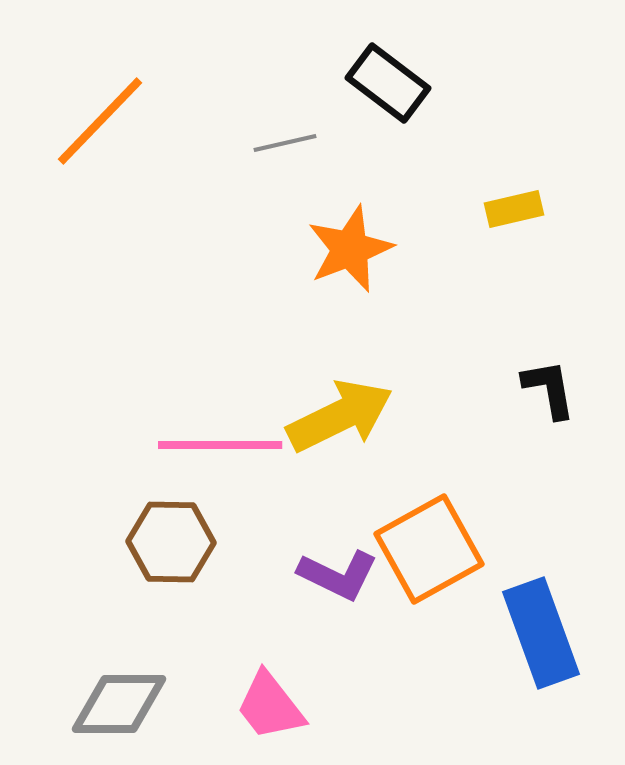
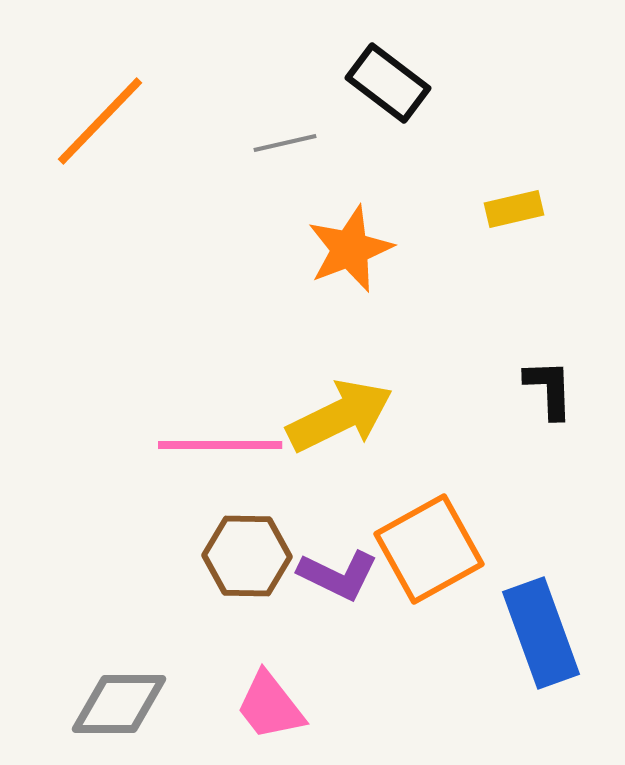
black L-shape: rotated 8 degrees clockwise
brown hexagon: moved 76 px right, 14 px down
